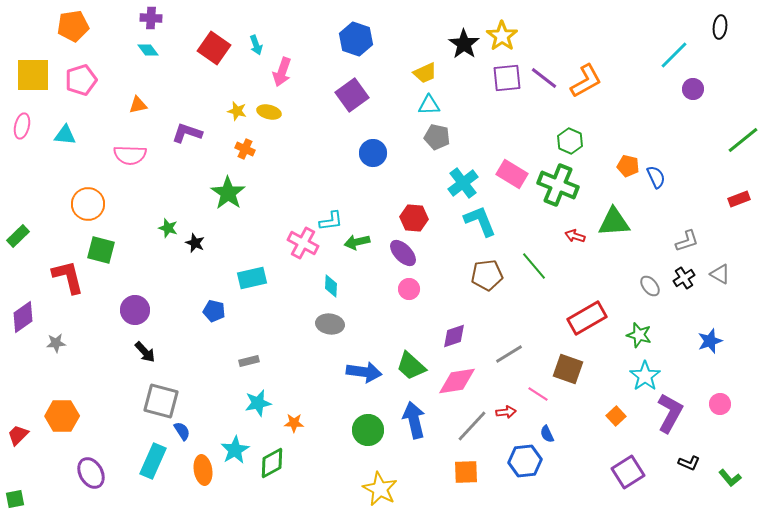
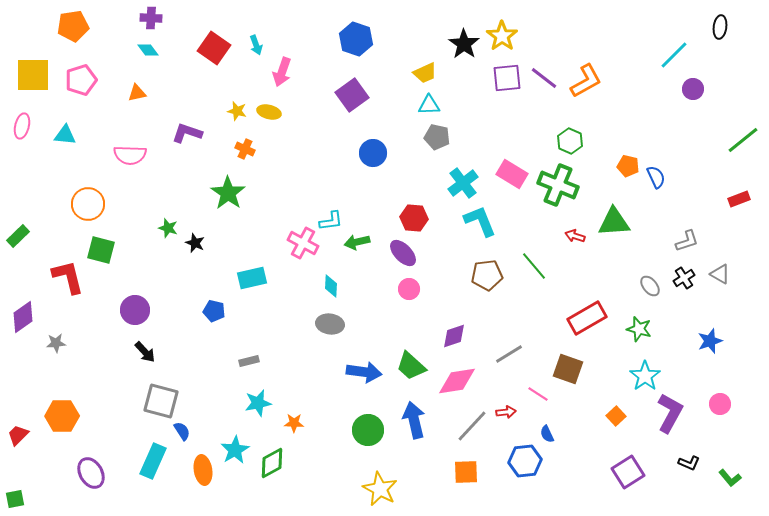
orange triangle at (138, 105): moved 1 px left, 12 px up
green star at (639, 335): moved 6 px up
